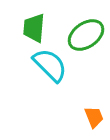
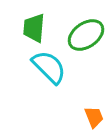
cyan semicircle: moved 1 px left, 2 px down
